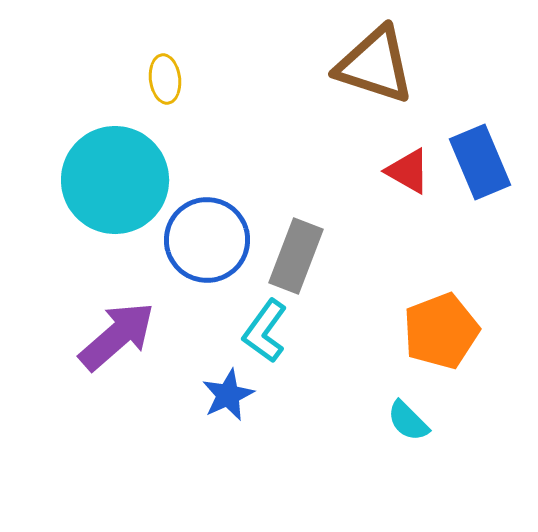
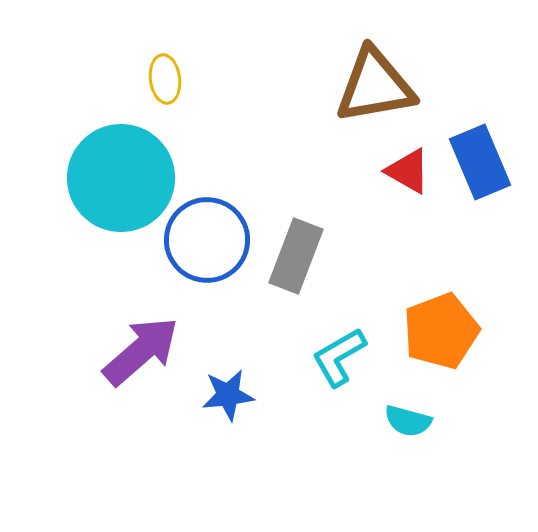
brown triangle: moved 21 px down; rotated 28 degrees counterclockwise
cyan circle: moved 6 px right, 2 px up
cyan L-shape: moved 74 px right, 26 px down; rotated 24 degrees clockwise
purple arrow: moved 24 px right, 15 px down
blue star: rotated 18 degrees clockwise
cyan semicircle: rotated 30 degrees counterclockwise
